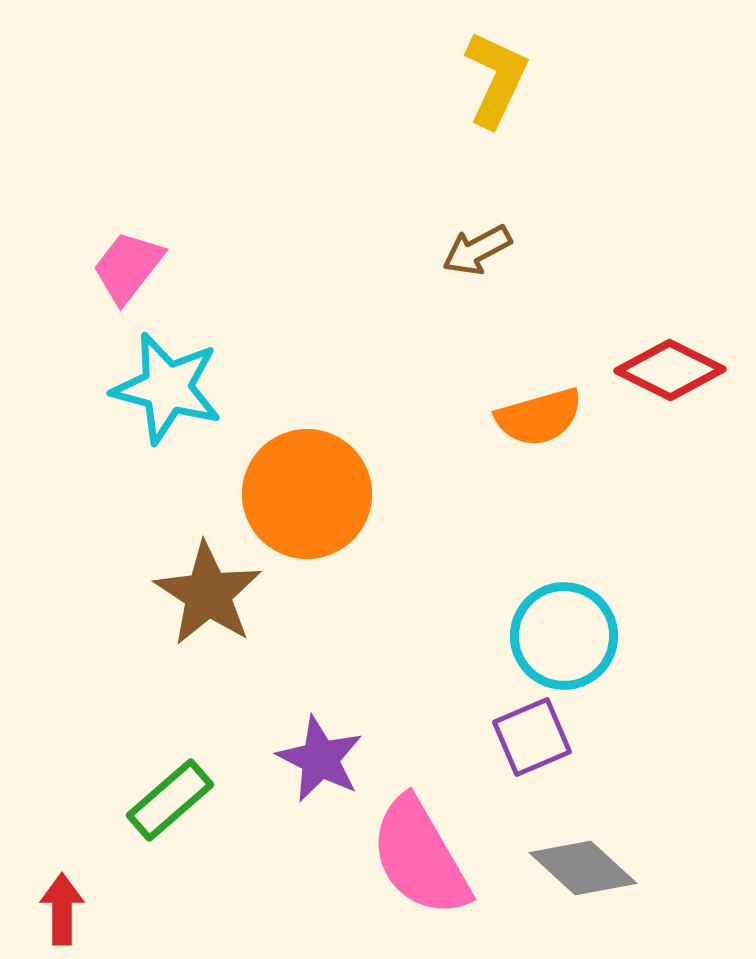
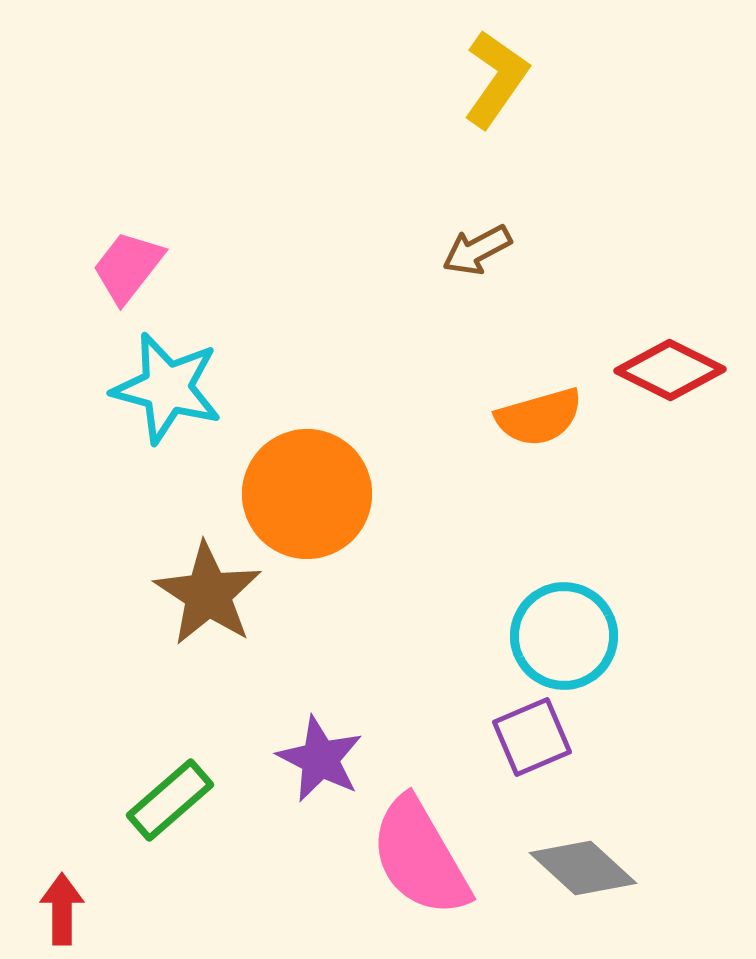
yellow L-shape: rotated 10 degrees clockwise
